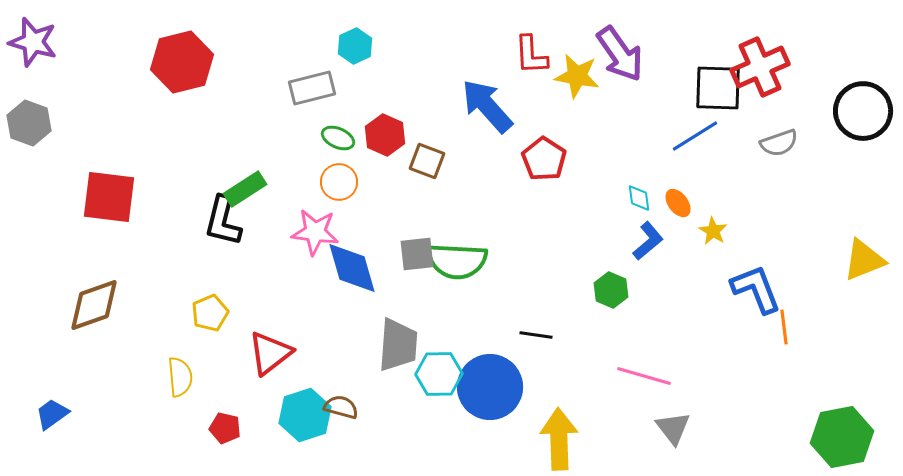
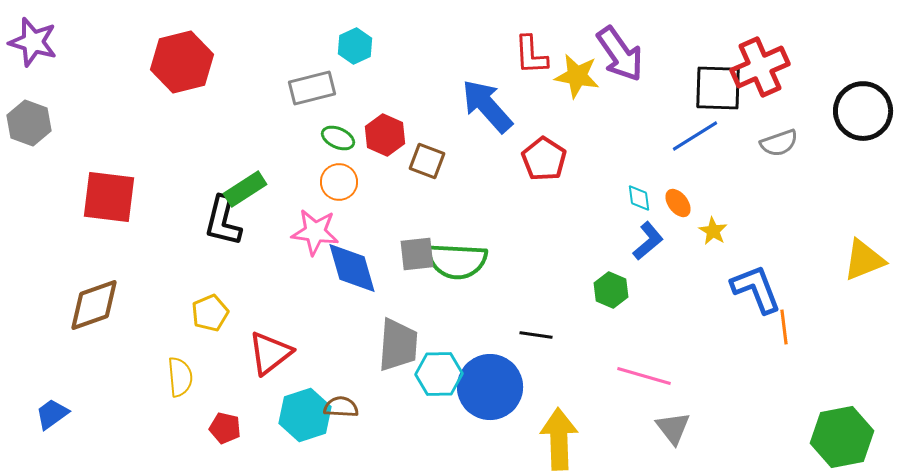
brown semicircle at (341, 407): rotated 12 degrees counterclockwise
